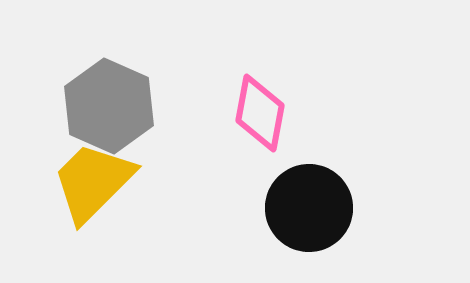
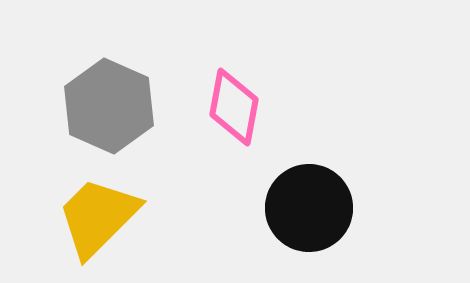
pink diamond: moved 26 px left, 6 px up
yellow trapezoid: moved 5 px right, 35 px down
